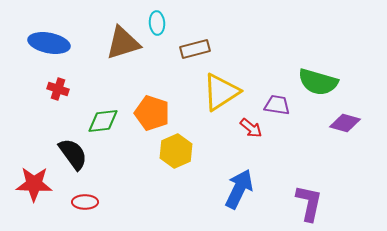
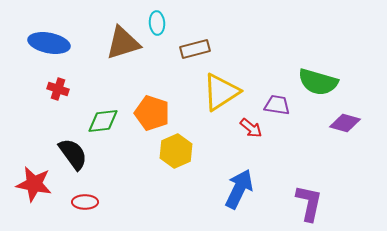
red star: rotated 9 degrees clockwise
